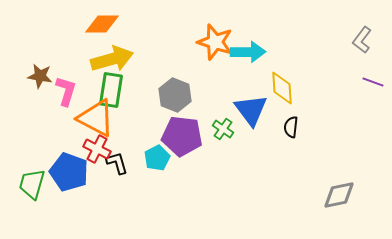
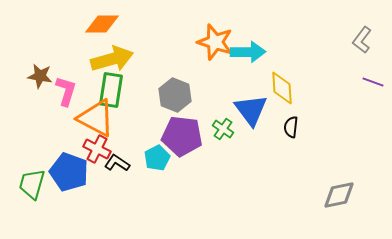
black L-shape: rotated 40 degrees counterclockwise
